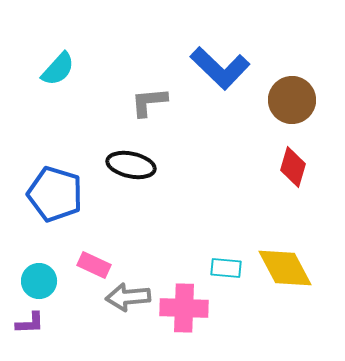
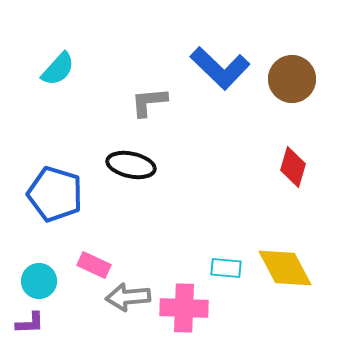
brown circle: moved 21 px up
